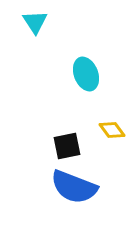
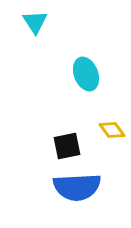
blue semicircle: moved 3 px right; rotated 24 degrees counterclockwise
